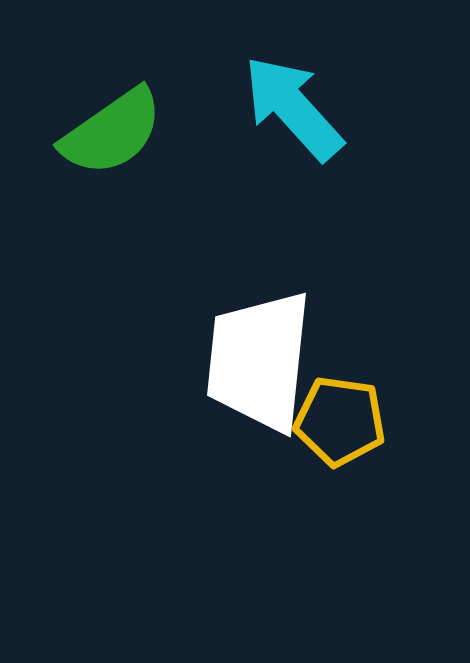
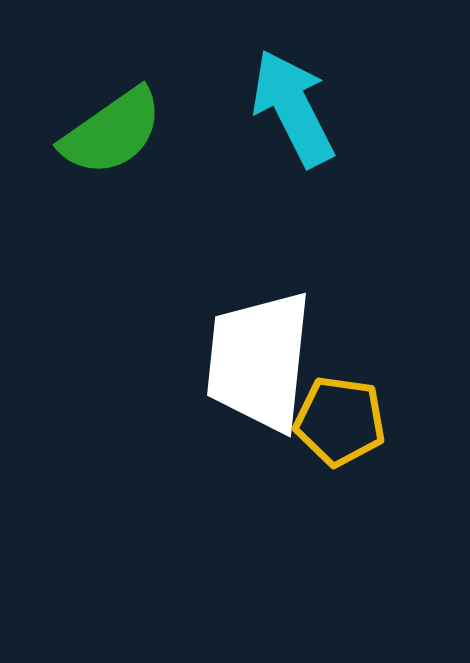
cyan arrow: rotated 15 degrees clockwise
